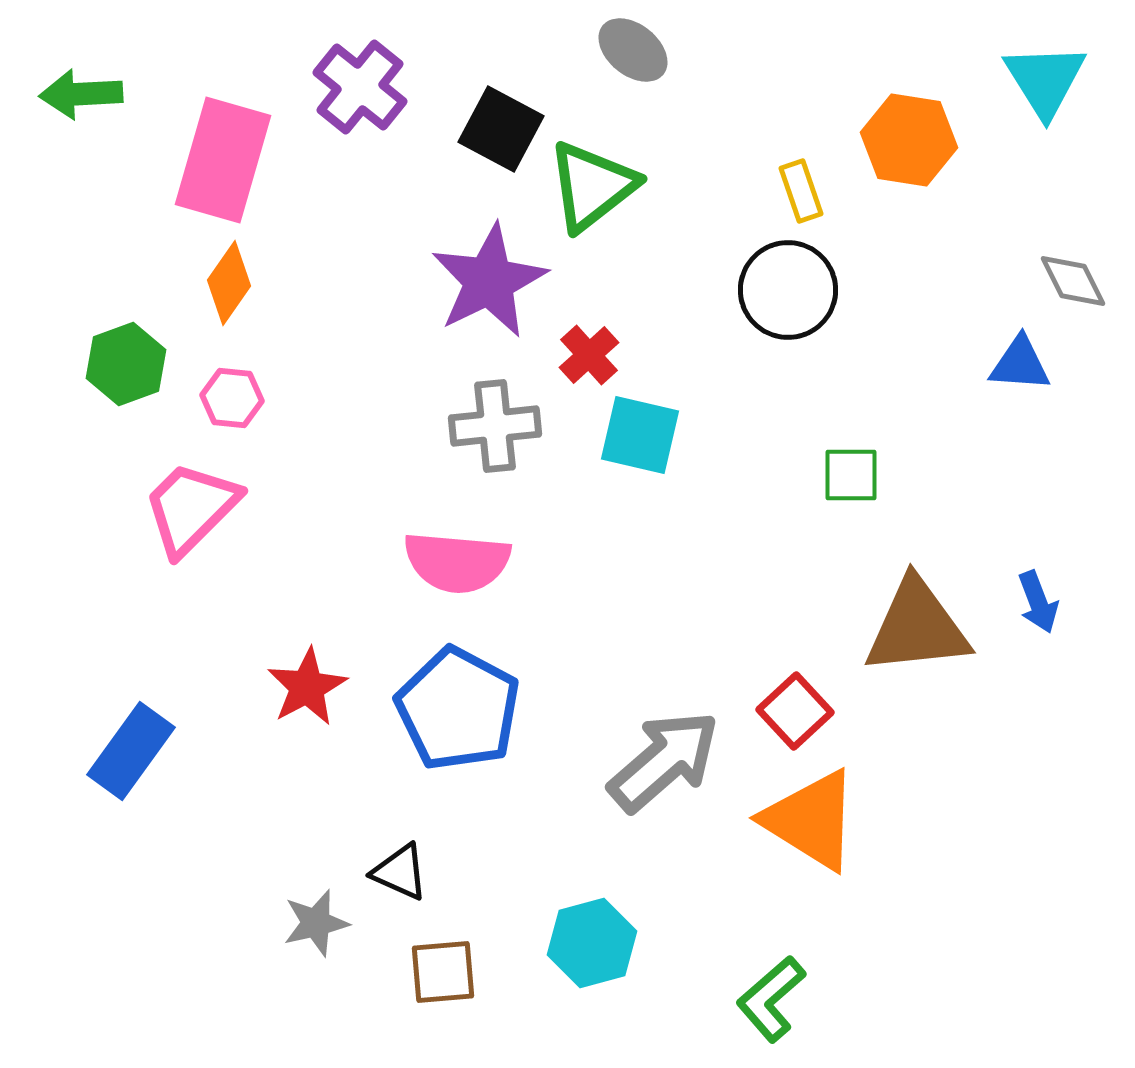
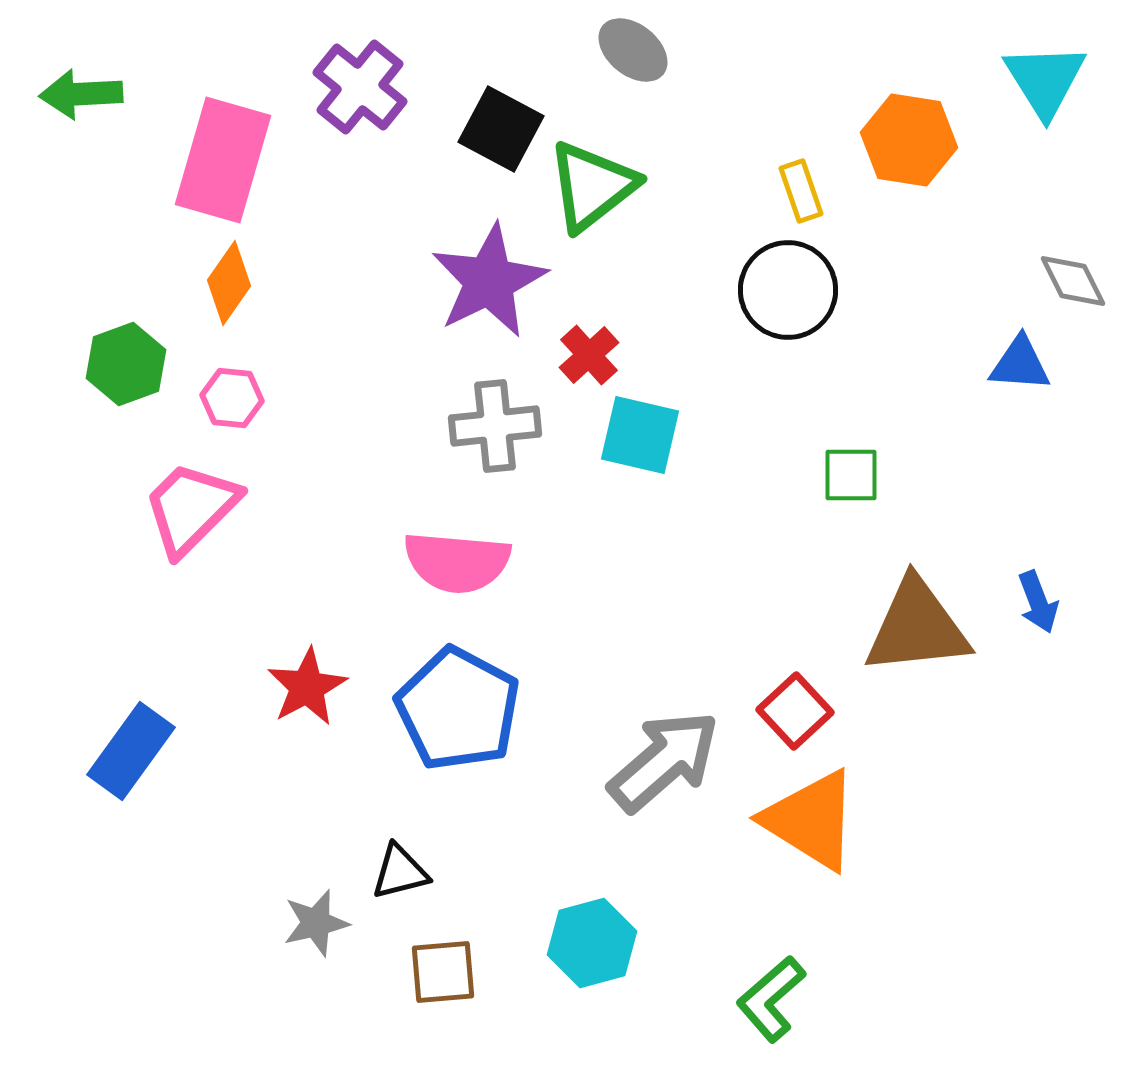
black triangle: rotated 38 degrees counterclockwise
